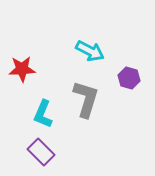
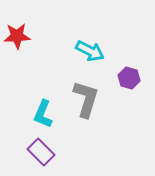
red star: moved 5 px left, 33 px up
